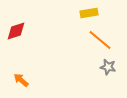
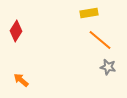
red diamond: rotated 40 degrees counterclockwise
